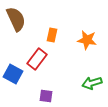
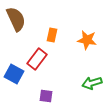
blue square: moved 1 px right
